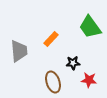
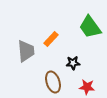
gray trapezoid: moved 7 px right
red star: moved 2 px left, 7 px down
